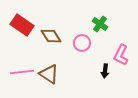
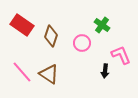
green cross: moved 2 px right, 1 px down
brown diamond: rotated 50 degrees clockwise
pink L-shape: rotated 130 degrees clockwise
pink line: rotated 55 degrees clockwise
